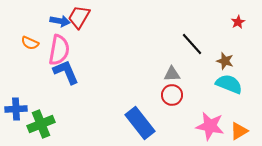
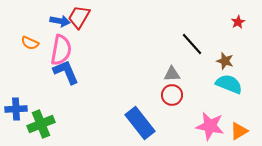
pink semicircle: moved 2 px right
